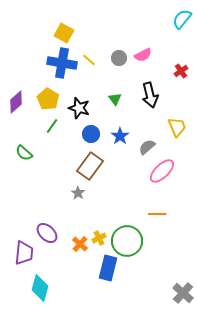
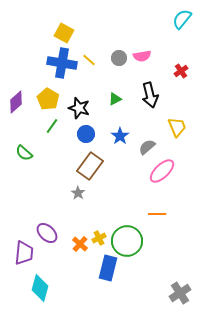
pink semicircle: moved 1 px left, 1 px down; rotated 18 degrees clockwise
green triangle: rotated 40 degrees clockwise
blue circle: moved 5 px left
gray cross: moved 3 px left; rotated 15 degrees clockwise
